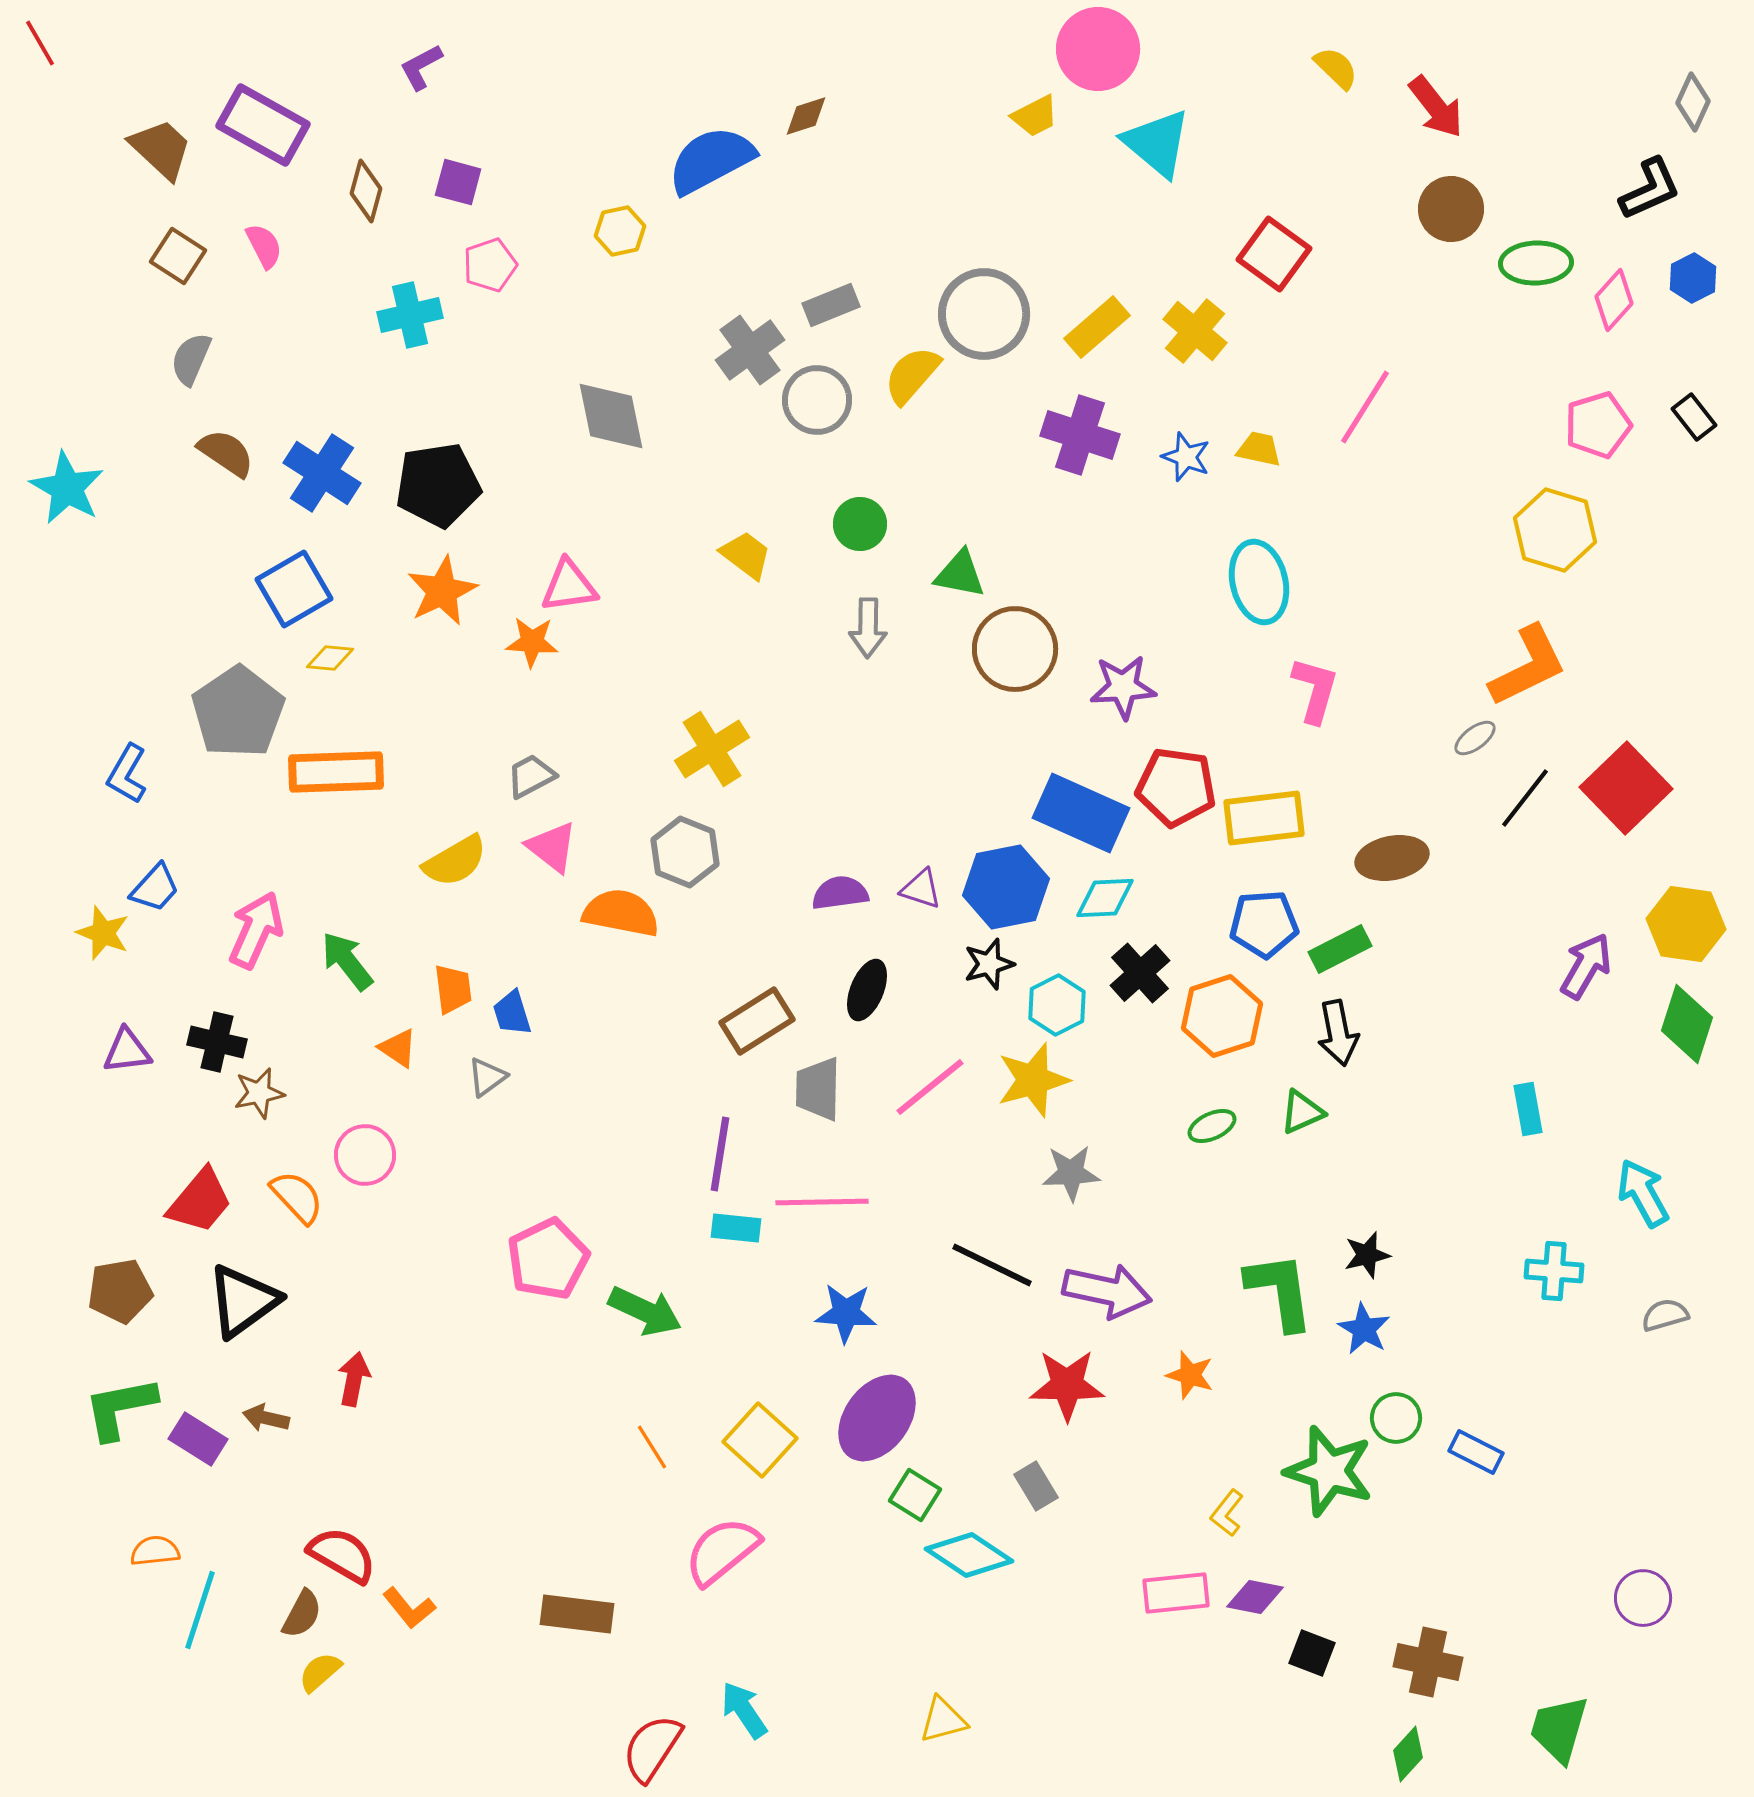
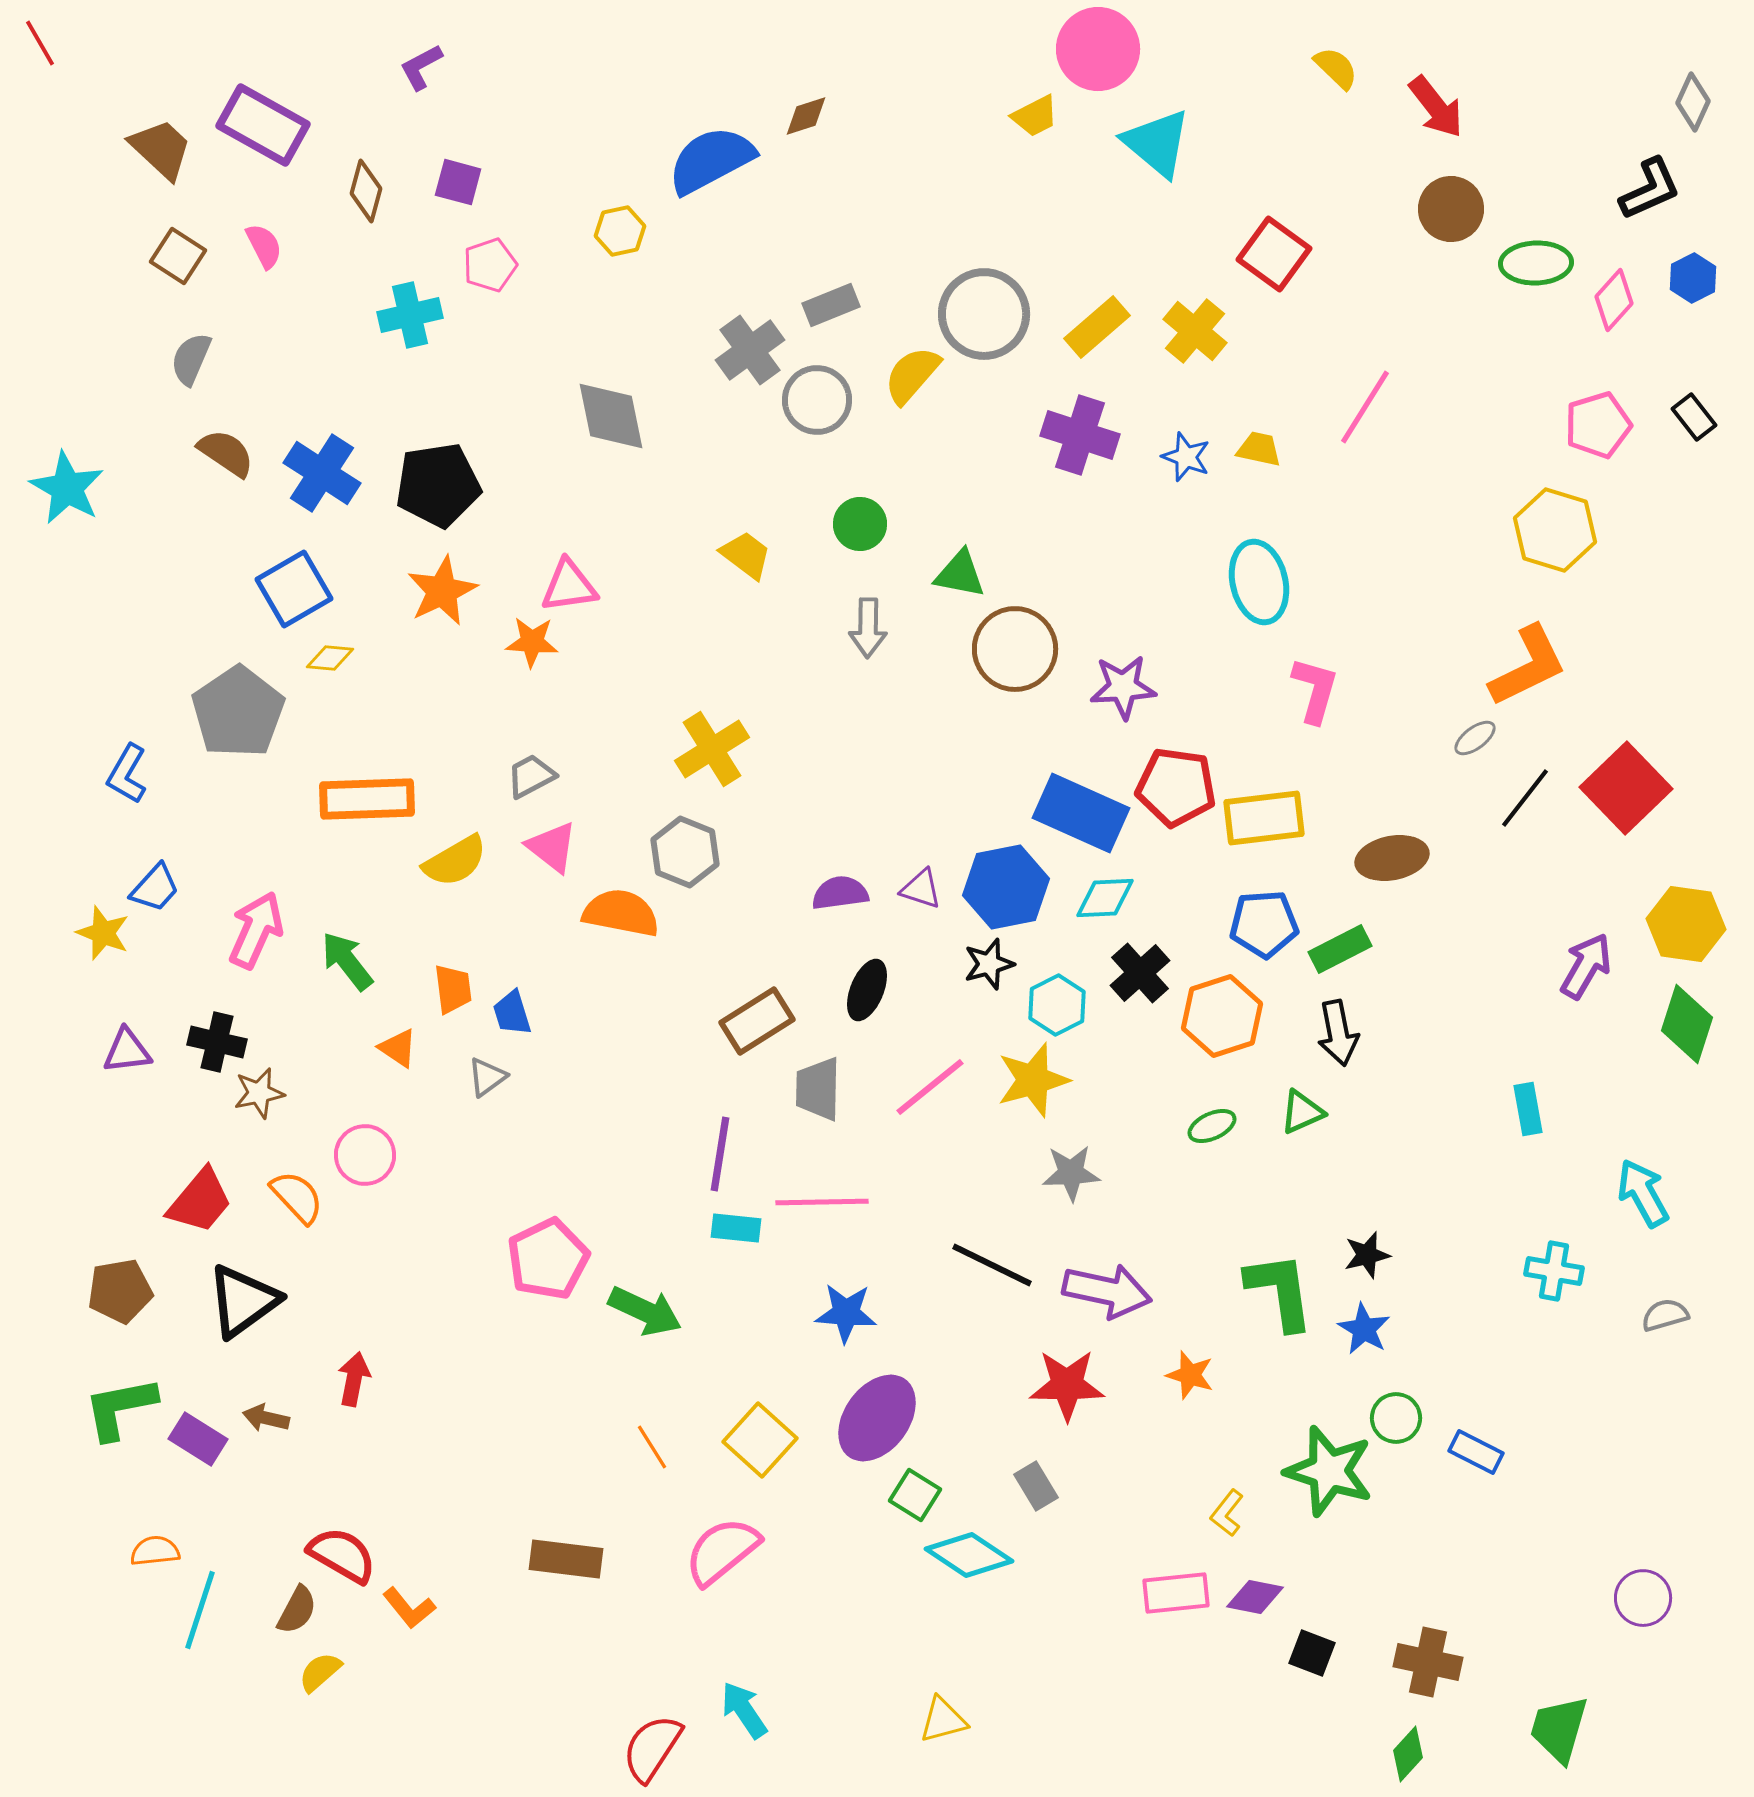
orange rectangle at (336, 772): moved 31 px right, 27 px down
cyan cross at (1554, 1271): rotated 6 degrees clockwise
brown semicircle at (302, 1614): moved 5 px left, 4 px up
brown rectangle at (577, 1614): moved 11 px left, 55 px up
